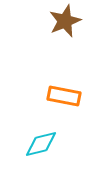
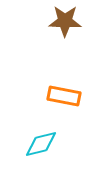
brown star: rotated 24 degrees clockwise
